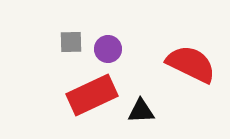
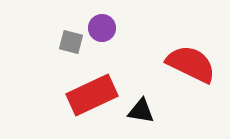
gray square: rotated 15 degrees clockwise
purple circle: moved 6 px left, 21 px up
black triangle: rotated 12 degrees clockwise
